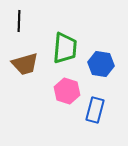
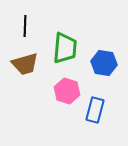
black line: moved 6 px right, 5 px down
blue hexagon: moved 3 px right, 1 px up
